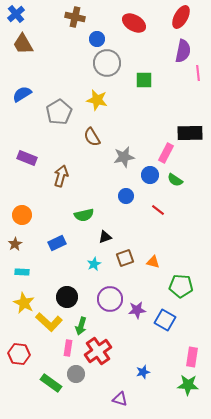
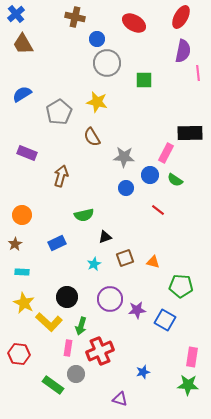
yellow star at (97, 100): moved 2 px down
gray star at (124, 157): rotated 15 degrees clockwise
purple rectangle at (27, 158): moved 5 px up
blue circle at (126, 196): moved 8 px up
red cross at (98, 351): moved 2 px right; rotated 12 degrees clockwise
green rectangle at (51, 383): moved 2 px right, 2 px down
